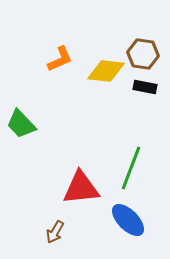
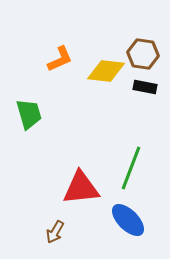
green trapezoid: moved 8 px right, 10 px up; rotated 152 degrees counterclockwise
